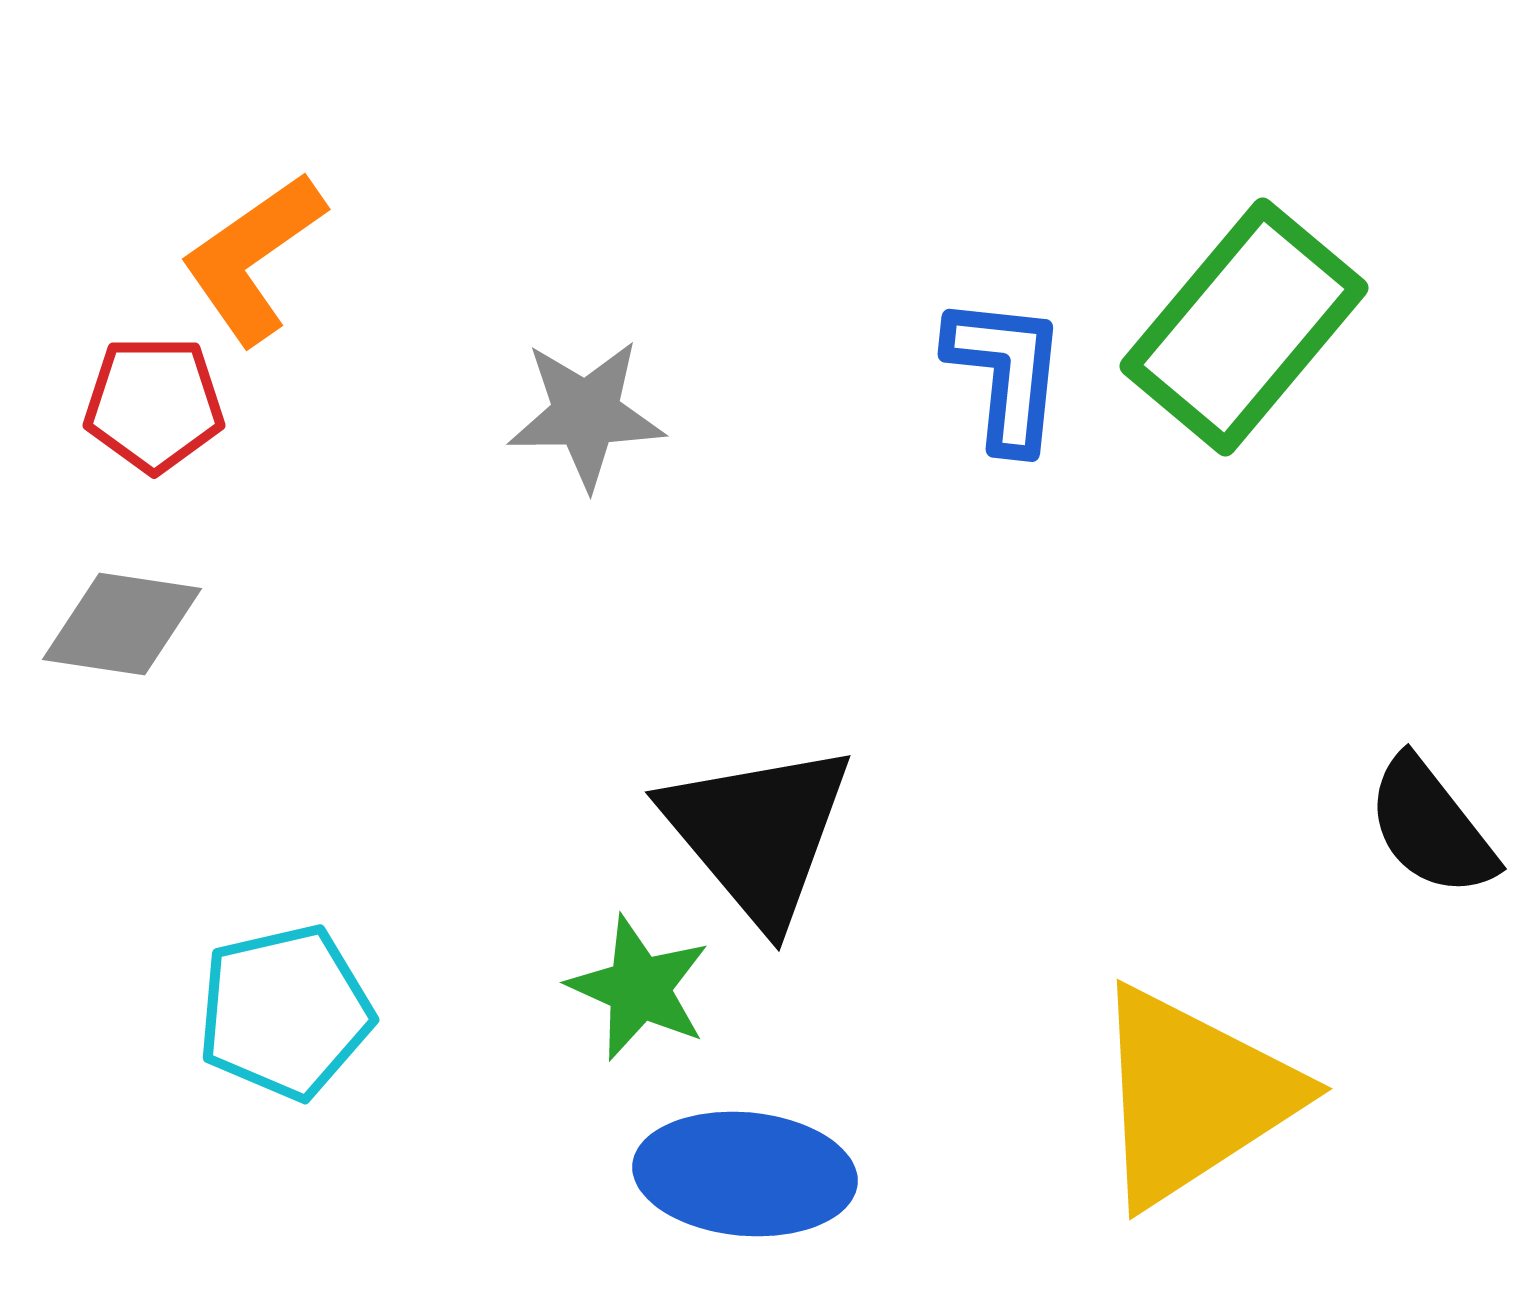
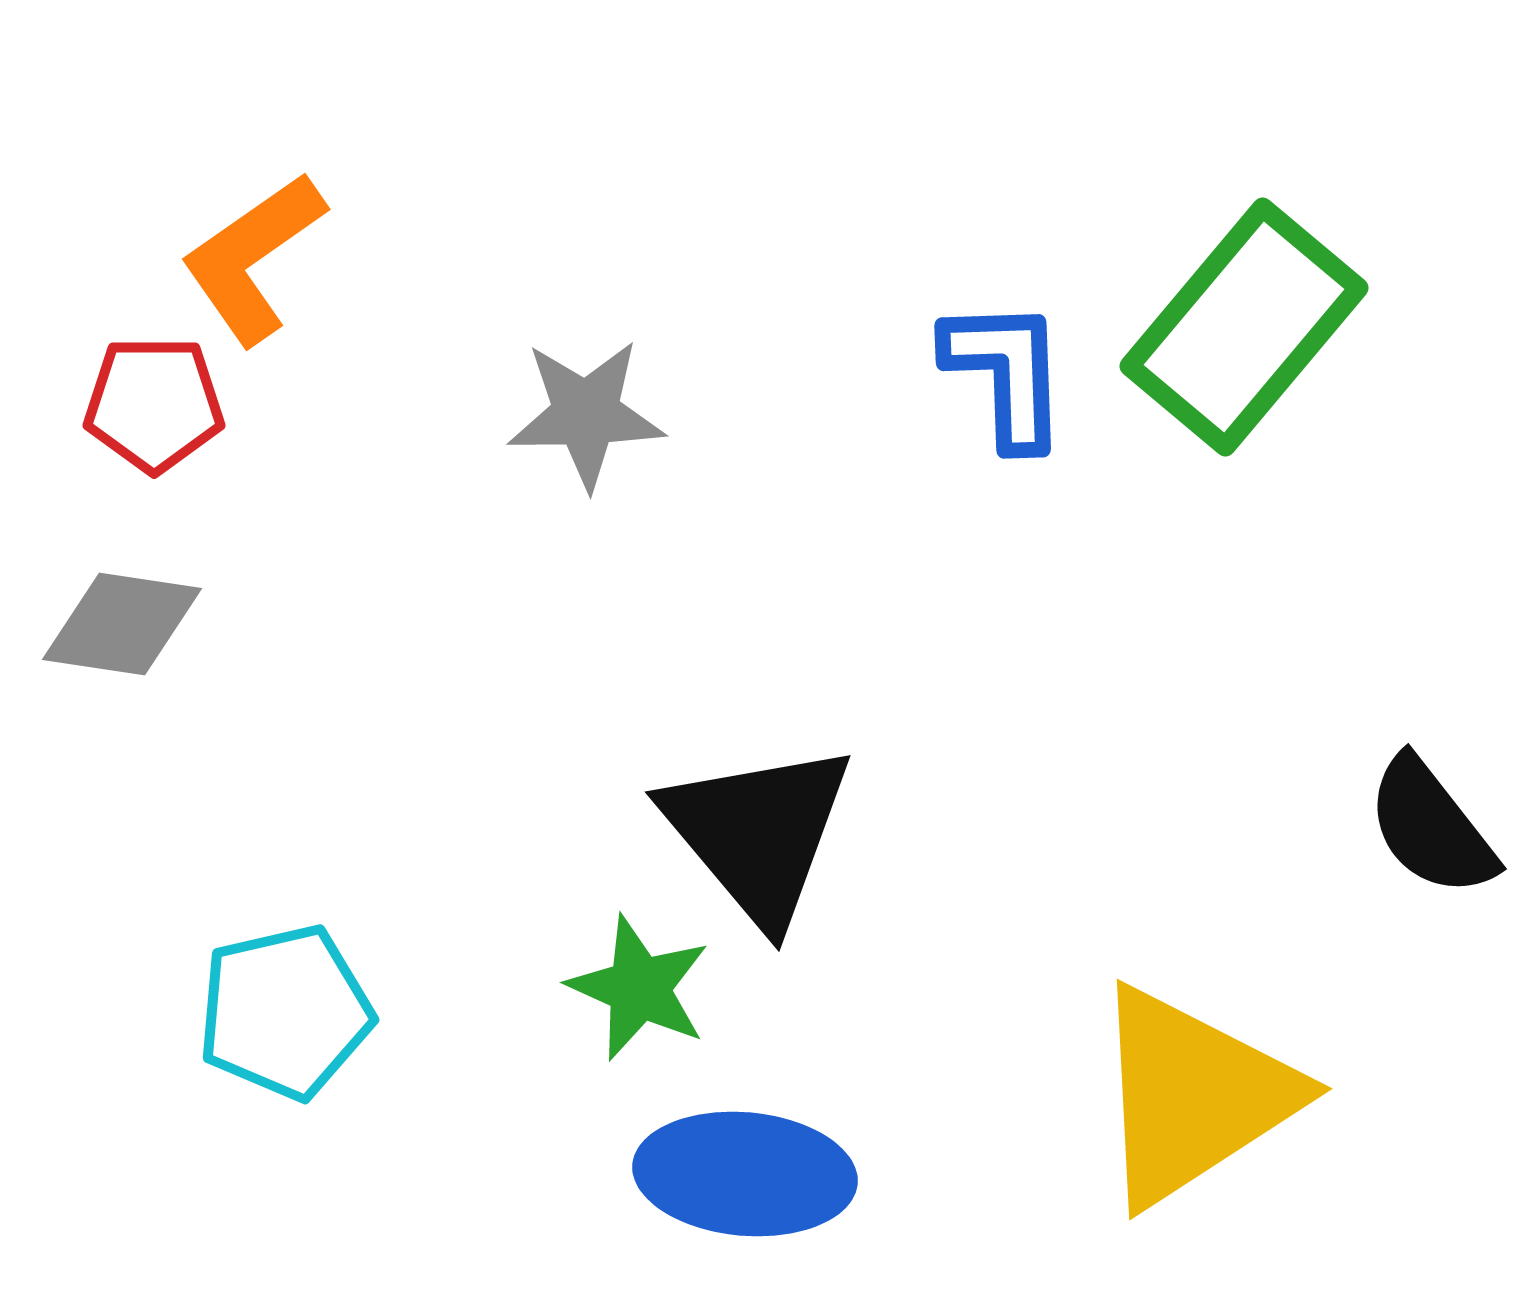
blue L-shape: rotated 8 degrees counterclockwise
